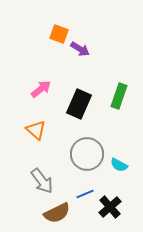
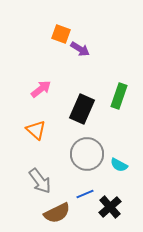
orange square: moved 2 px right
black rectangle: moved 3 px right, 5 px down
gray arrow: moved 2 px left
